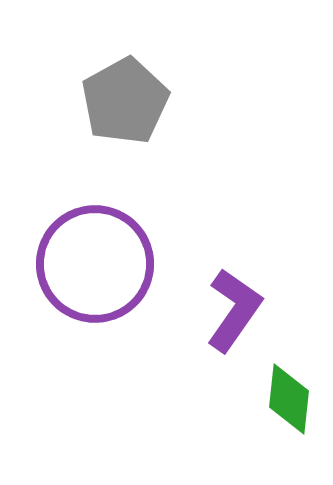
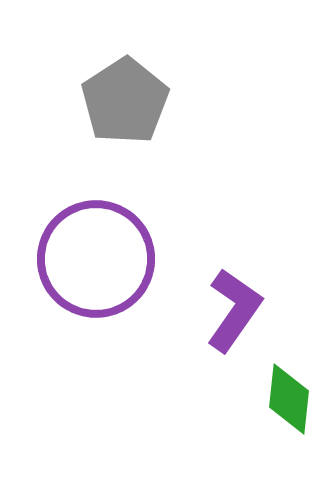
gray pentagon: rotated 4 degrees counterclockwise
purple circle: moved 1 px right, 5 px up
